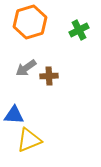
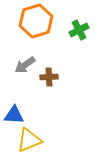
orange hexagon: moved 6 px right, 1 px up
gray arrow: moved 1 px left, 3 px up
brown cross: moved 1 px down
